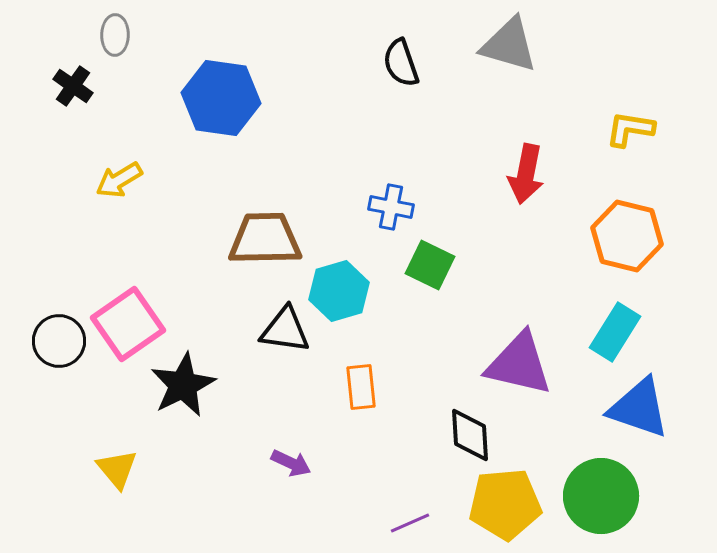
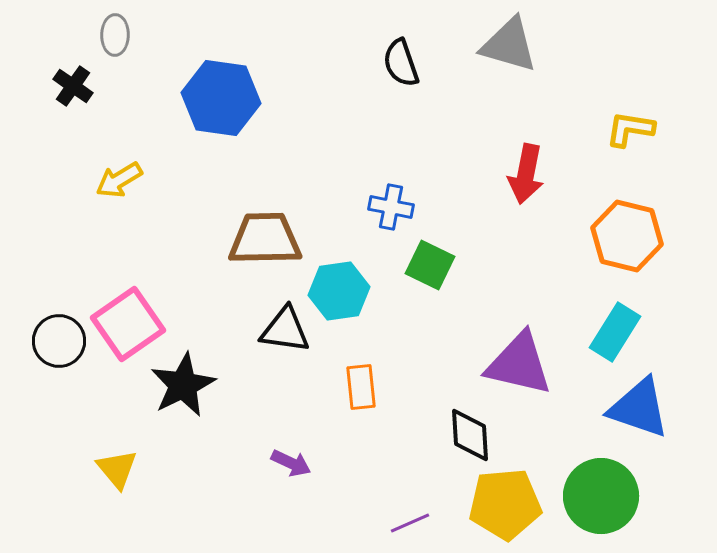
cyan hexagon: rotated 8 degrees clockwise
